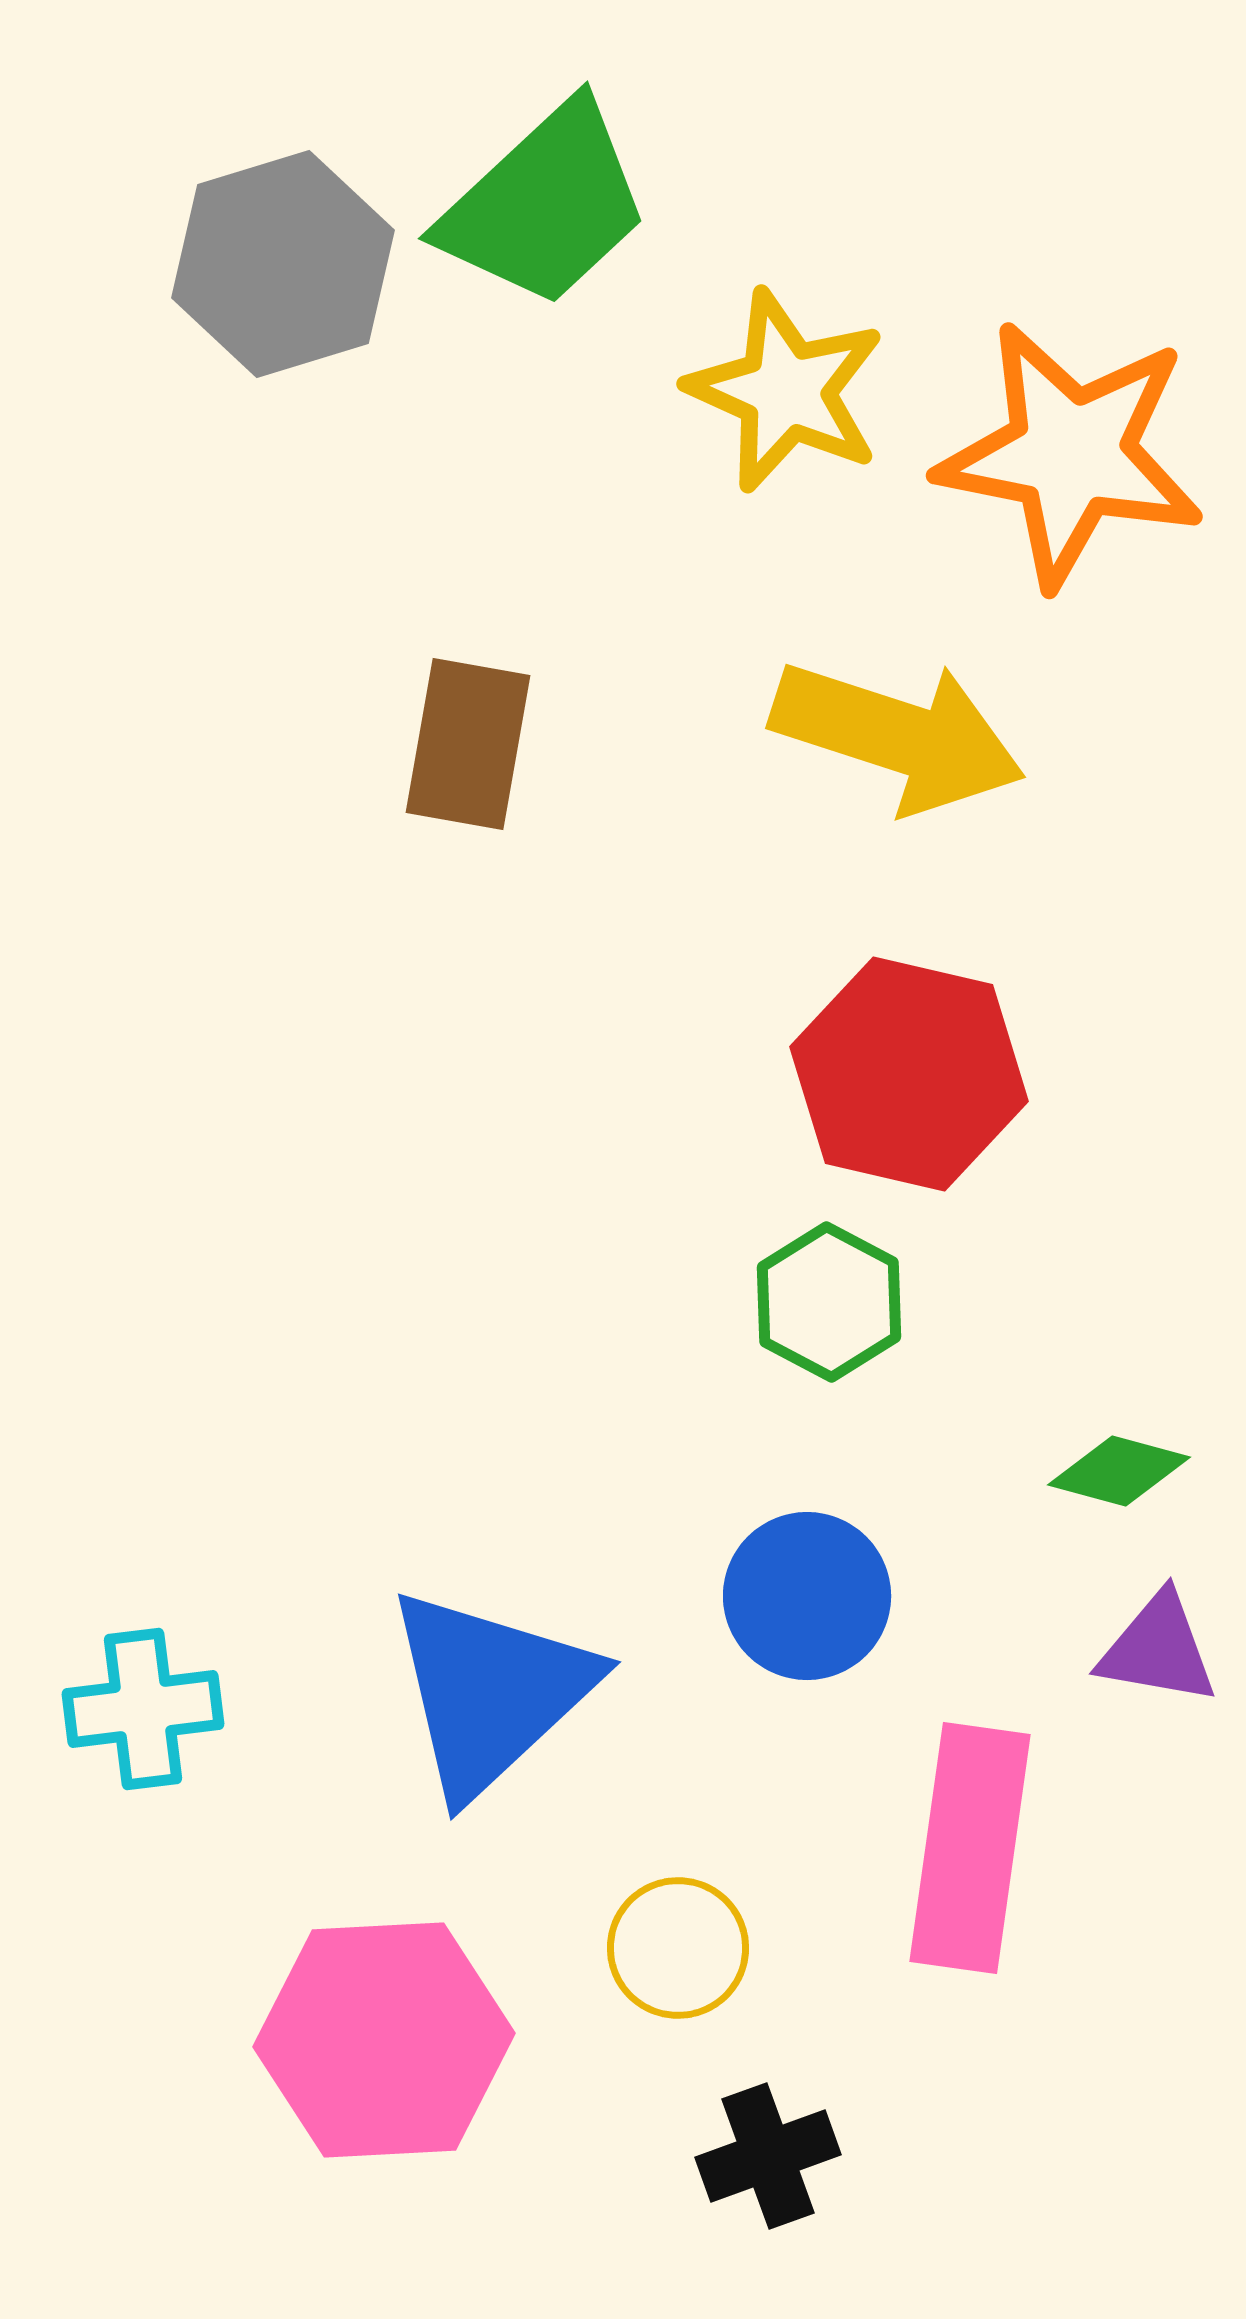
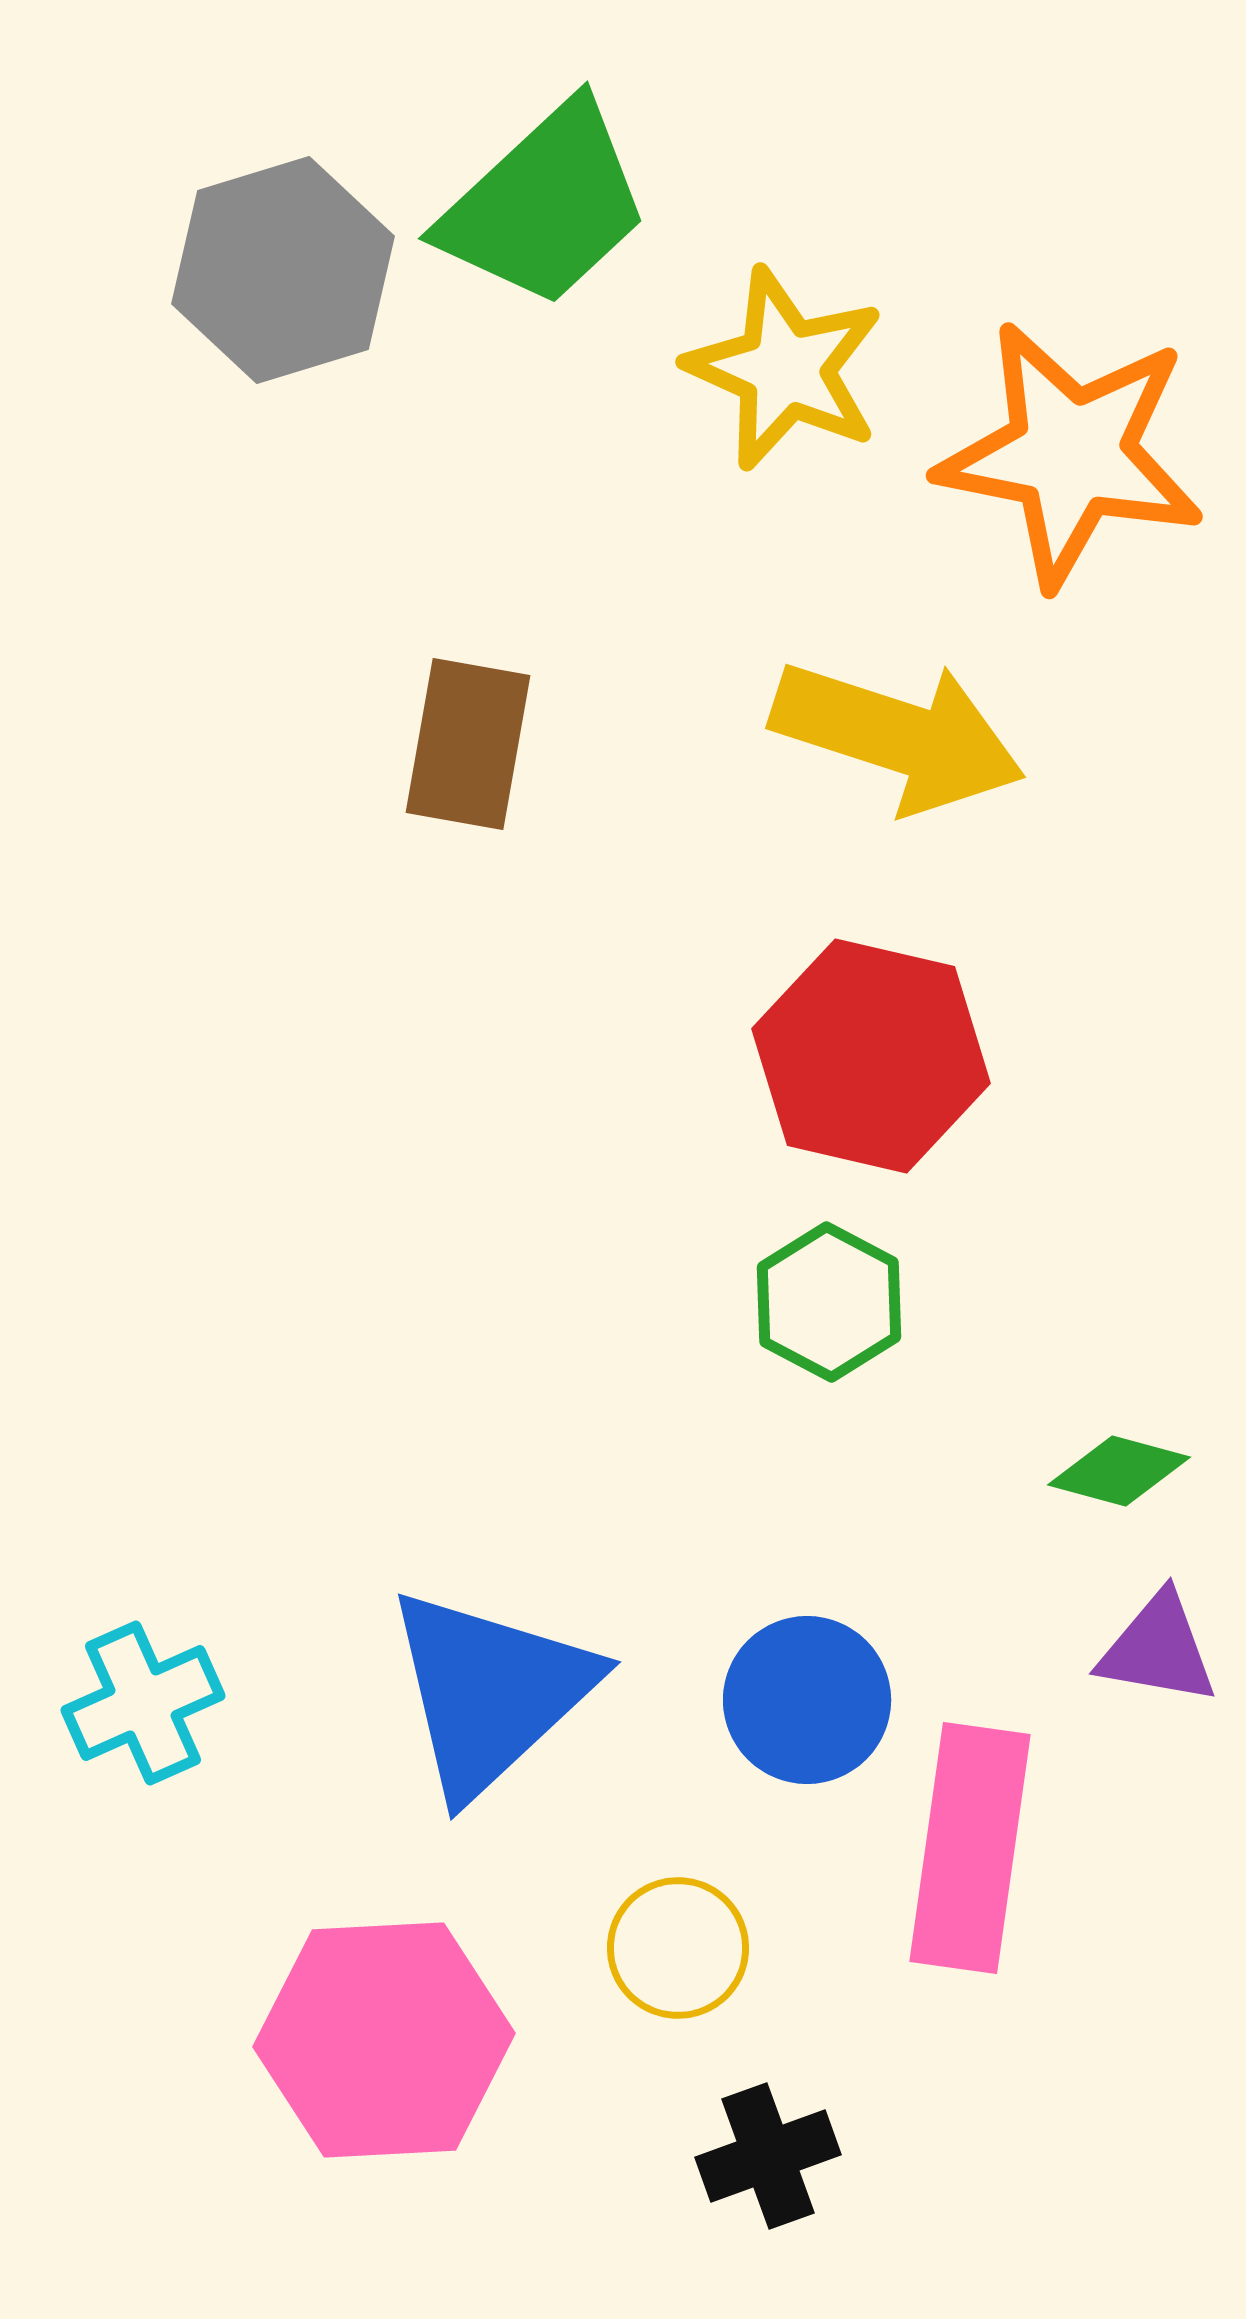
gray hexagon: moved 6 px down
yellow star: moved 1 px left, 22 px up
red hexagon: moved 38 px left, 18 px up
blue circle: moved 104 px down
cyan cross: moved 6 px up; rotated 17 degrees counterclockwise
